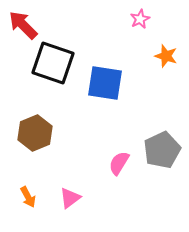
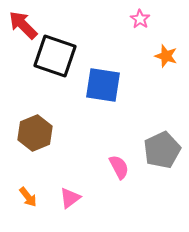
pink star: rotated 12 degrees counterclockwise
black square: moved 2 px right, 7 px up
blue square: moved 2 px left, 2 px down
pink semicircle: moved 4 px down; rotated 120 degrees clockwise
orange arrow: rotated 10 degrees counterclockwise
